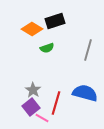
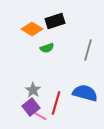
pink line: moved 2 px left, 2 px up
